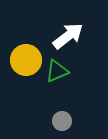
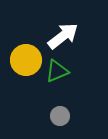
white arrow: moved 5 px left
gray circle: moved 2 px left, 5 px up
